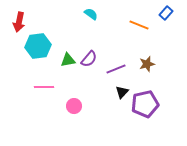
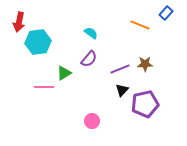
cyan semicircle: moved 19 px down
orange line: moved 1 px right
cyan hexagon: moved 4 px up
green triangle: moved 4 px left, 13 px down; rotated 21 degrees counterclockwise
brown star: moved 2 px left; rotated 14 degrees clockwise
purple line: moved 4 px right
black triangle: moved 2 px up
pink circle: moved 18 px right, 15 px down
